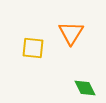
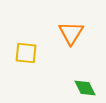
yellow square: moved 7 px left, 5 px down
